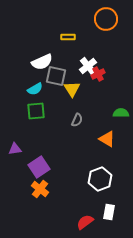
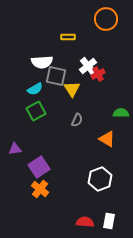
white semicircle: rotated 20 degrees clockwise
green square: rotated 24 degrees counterclockwise
white rectangle: moved 9 px down
red semicircle: rotated 42 degrees clockwise
